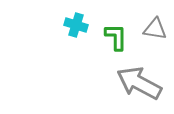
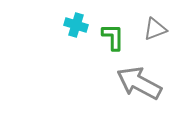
gray triangle: rotated 30 degrees counterclockwise
green L-shape: moved 3 px left
